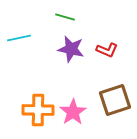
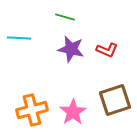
cyan line: rotated 15 degrees clockwise
orange cross: moved 6 px left; rotated 16 degrees counterclockwise
